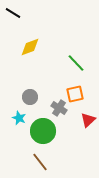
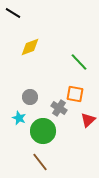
green line: moved 3 px right, 1 px up
orange square: rotated 24 degrees clockwise
